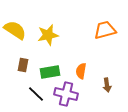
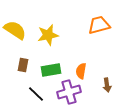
orange trapezoid: moved 6 px left, 5 px up
green rectangle: moved 1 px right, 2 px up
purple cross: moved 3 px right, 2 px up; rotated 30 degrees counterclockwise
